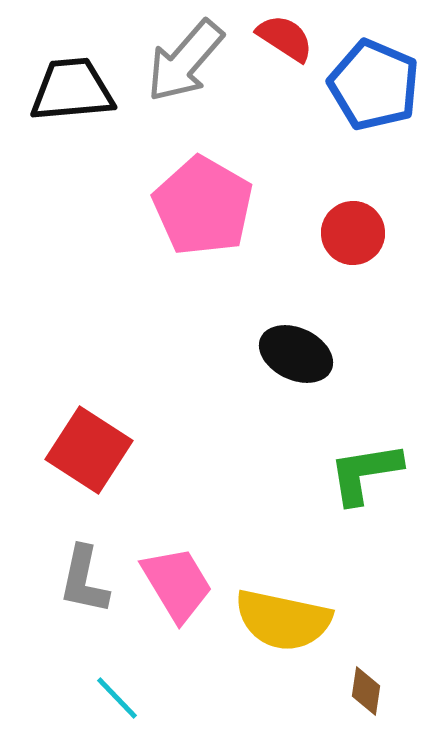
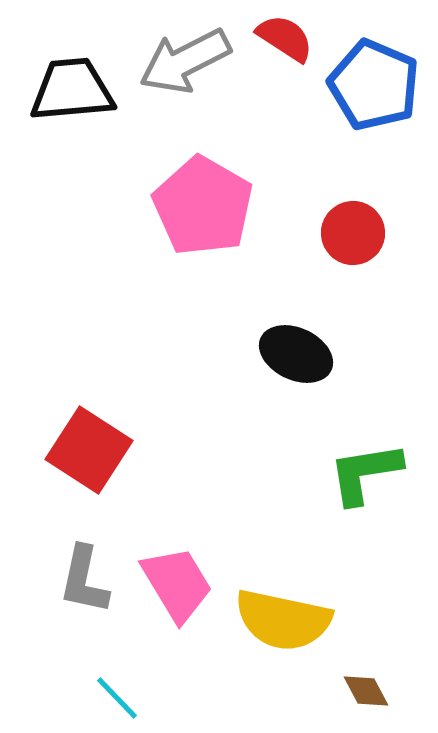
gray arrow: rotated 22 degrees clockwise
brown diamond: rotated 36 degrees counterclockwise
